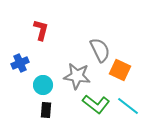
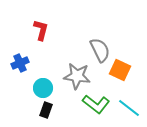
cyan circle: moved 3 px down
cyan line: moved 1 px right, 2 px down
black rectangle: rotated 14 degrees clockwise
